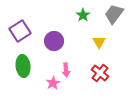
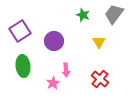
green star: rotated 16 degrees counterclockwise
red cross: moved 6 px down
